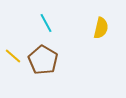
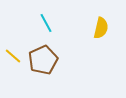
brown pentagon: rotated 16 degrees clockwise
